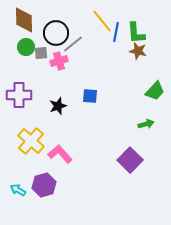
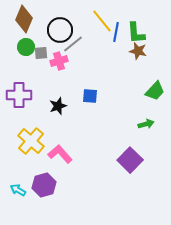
brown diamond: moved 1 px up; rotated 24 degrees clockwise
black circle: moved 4 px right, 3 px up
